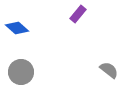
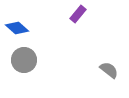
gray circle: moved 3 px right, 12 px up
